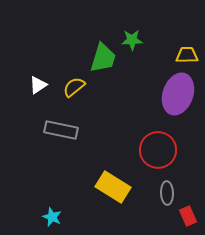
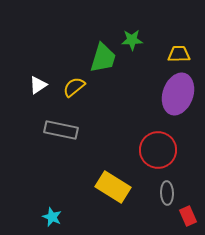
yellow trapezoid: moved 8 px left, 1 px up
